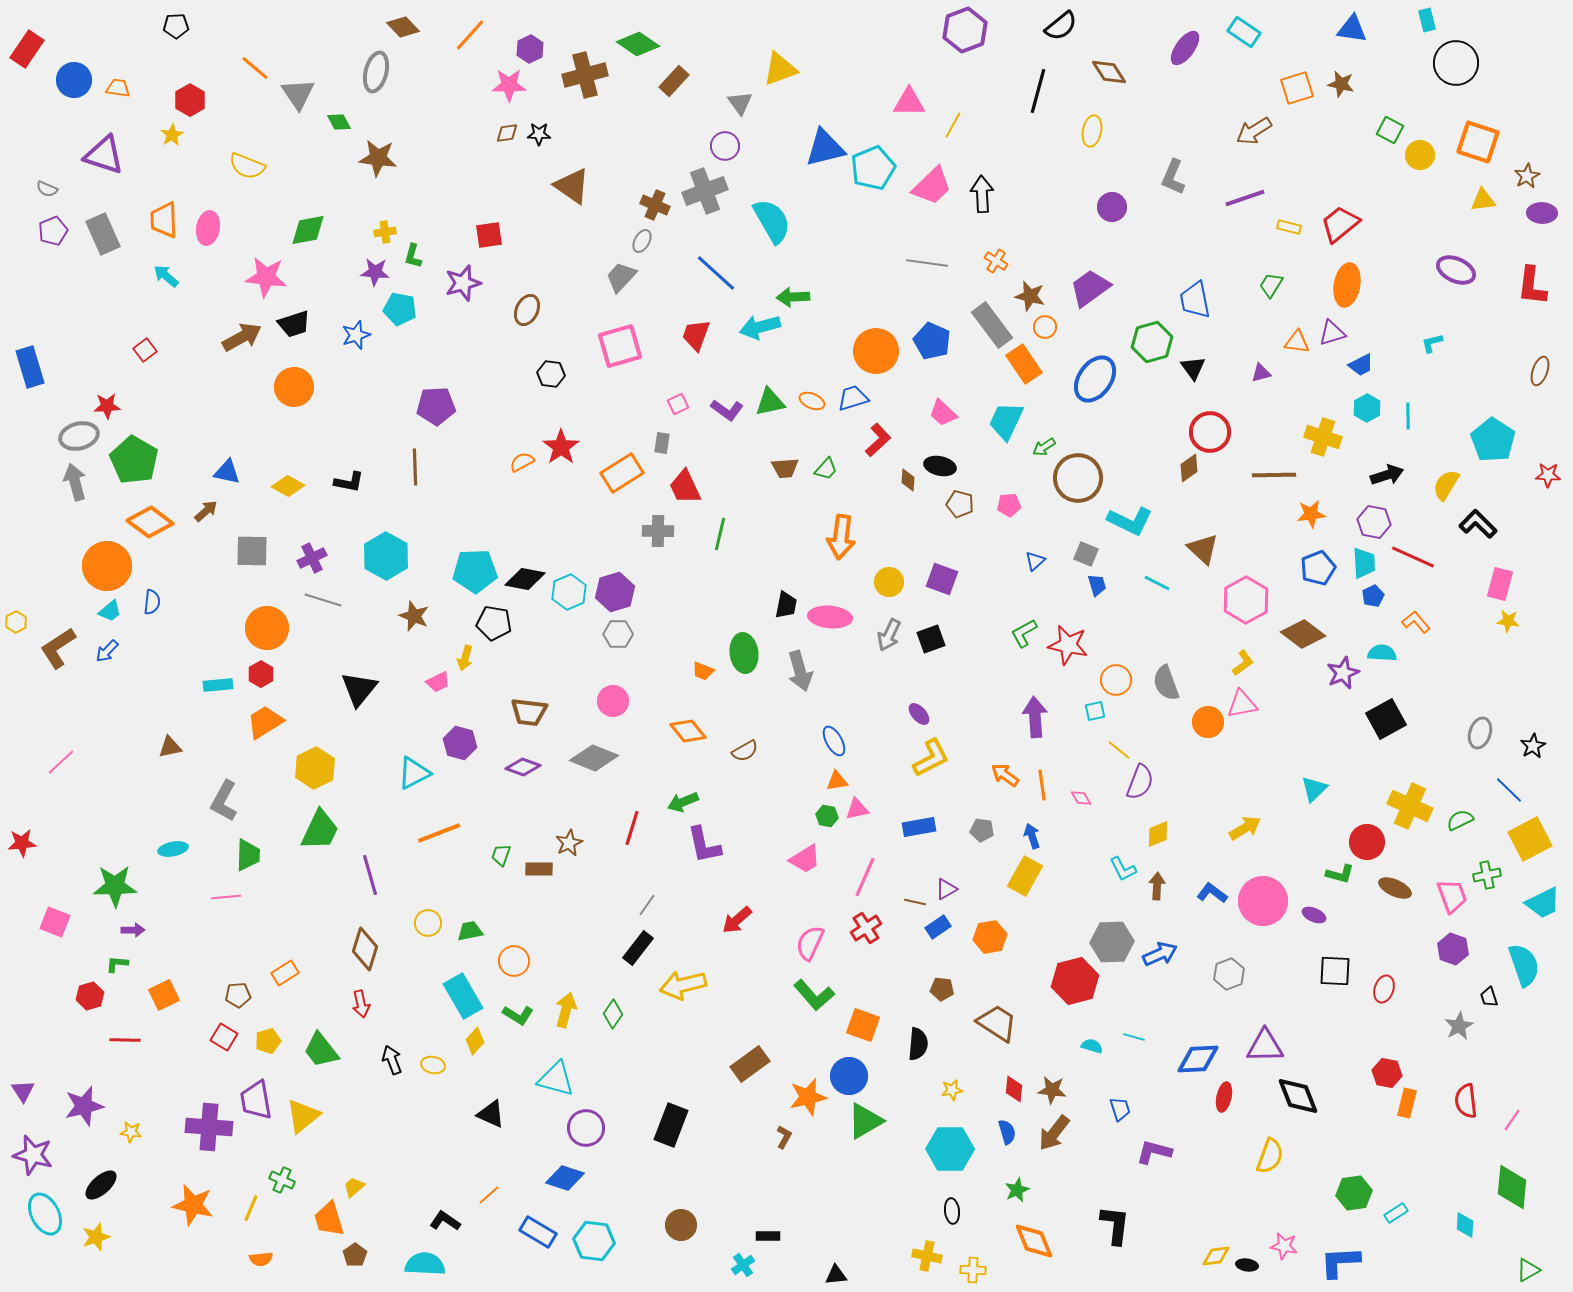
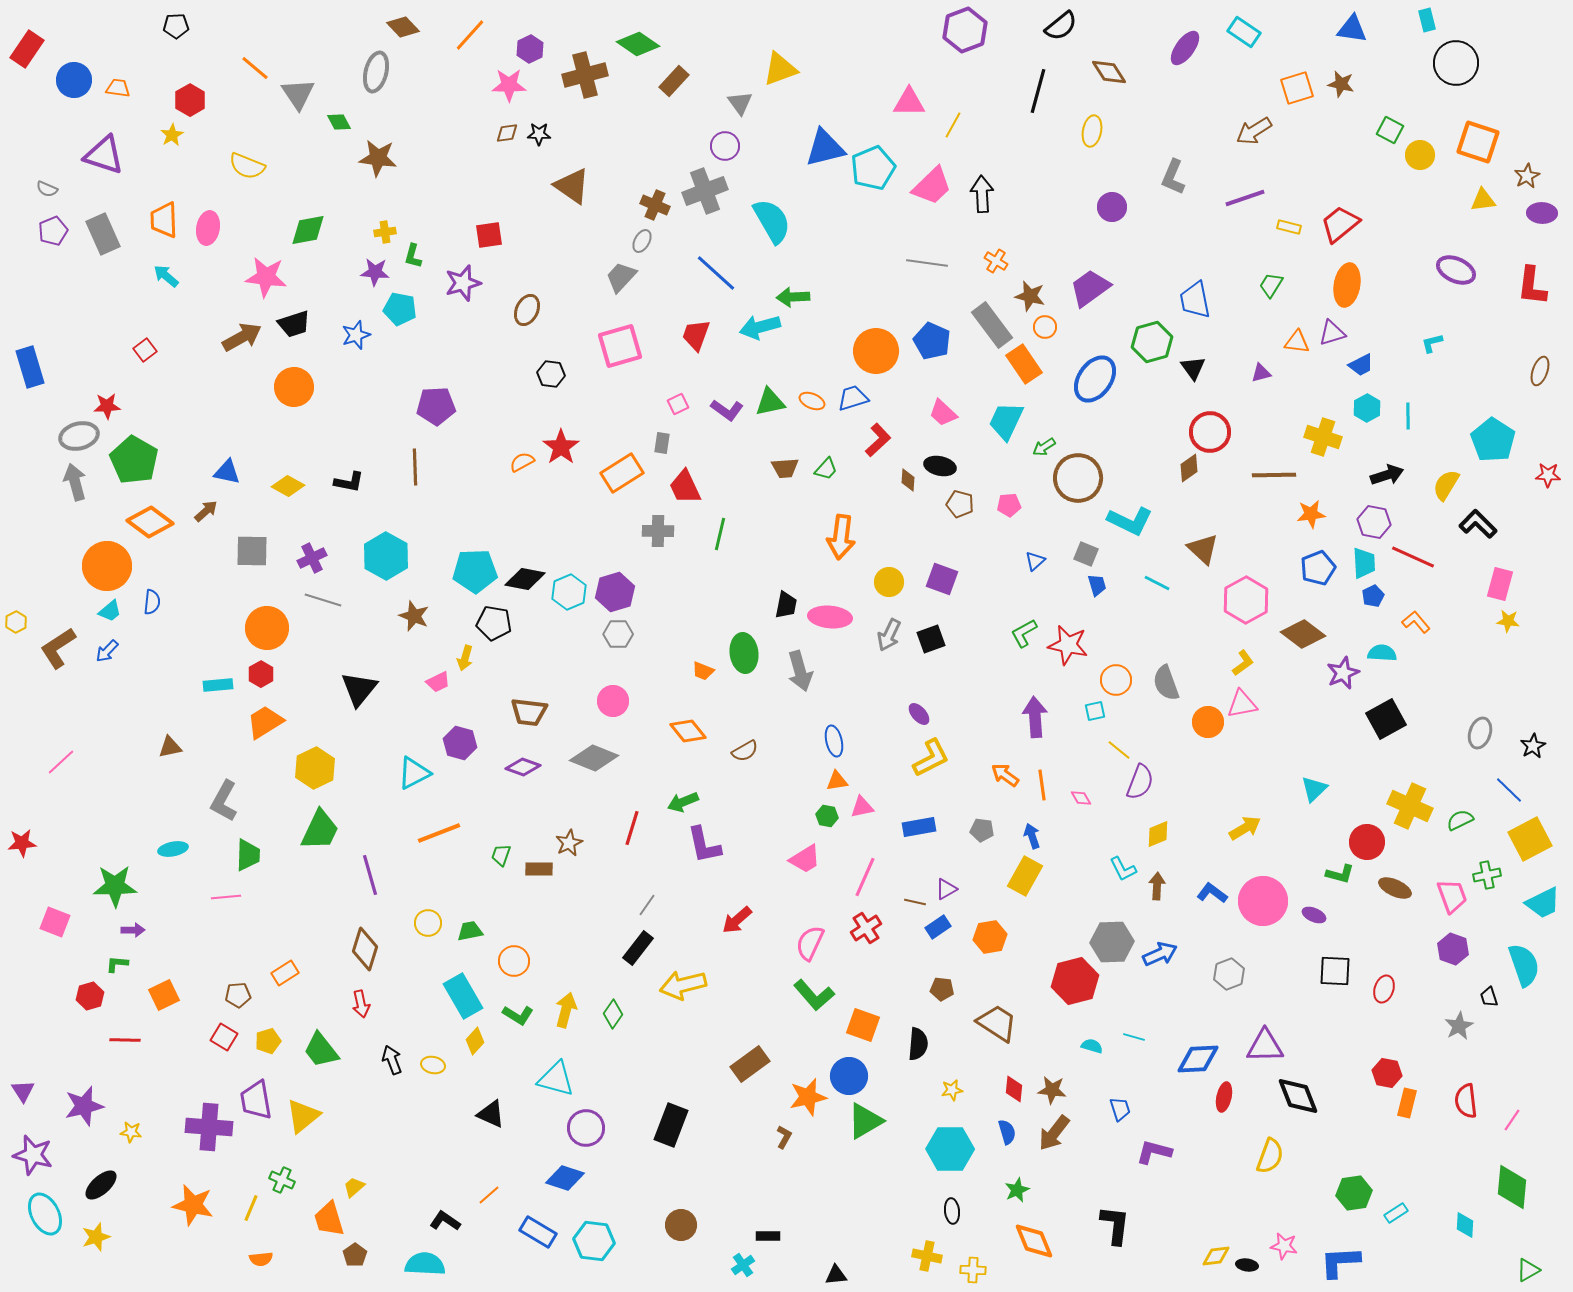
blue ellipse at (834, 741): rotated 16 degrees clockwise
pink triangle at (857, 809): moved 5 px right, 2 px up
